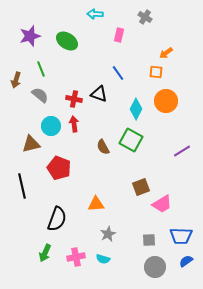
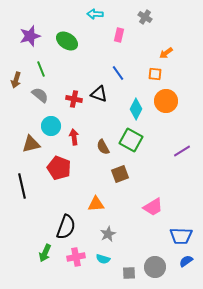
orange square: moved 1 px left, 2 px down
red arrow: moved 13 px down
brown square: moved 21 px left, 13 px up
pink trapezoid: moved 9 px left, 3 px down
black semicircle: moved 9 px right, 8 px down
gray square: moved 20 px left, 33 px down
